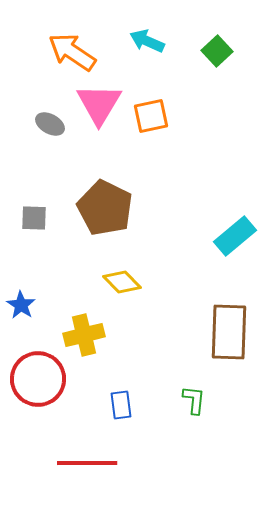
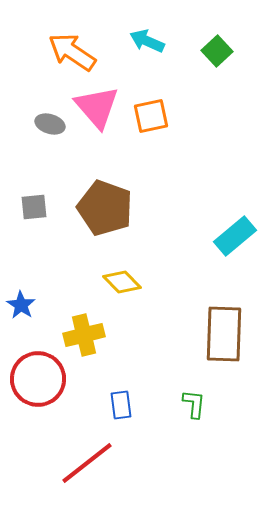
pink triangle: moved 2 px left, 3 px down; rotated 12 degrees counterclockwise
gray ellipse: rotated 12 degrees counterclockwise
brown pentagon: rotated 6 degrees counterclockwise
gray square: moved 11 px up; rotated 8 degrees counterclockwise
brown rectangle: moved 5 px left, 2 px down
green L-shape: moved 4 px down
red line: rotated 38 degrees counterclockwise
